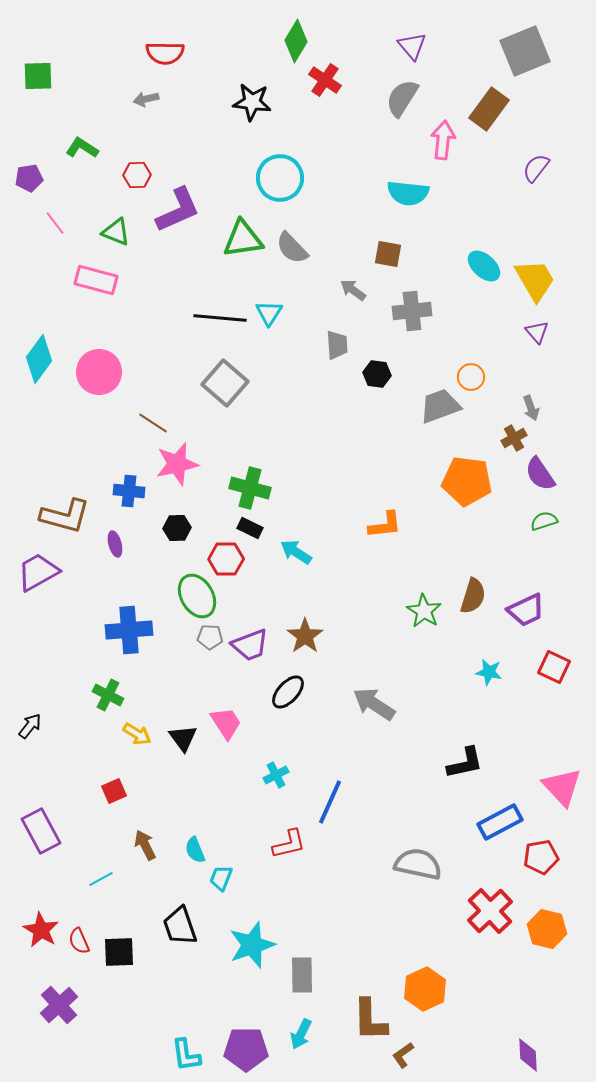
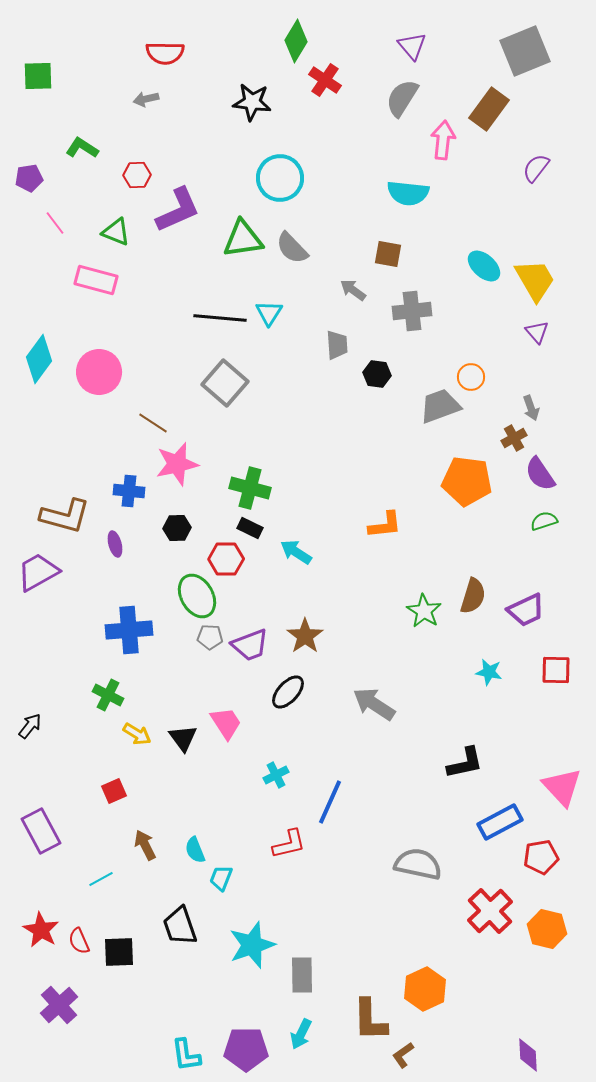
red square at (554, 667): moved 2 px right, 3 px down; rotated 24 degrees counterclockwise
